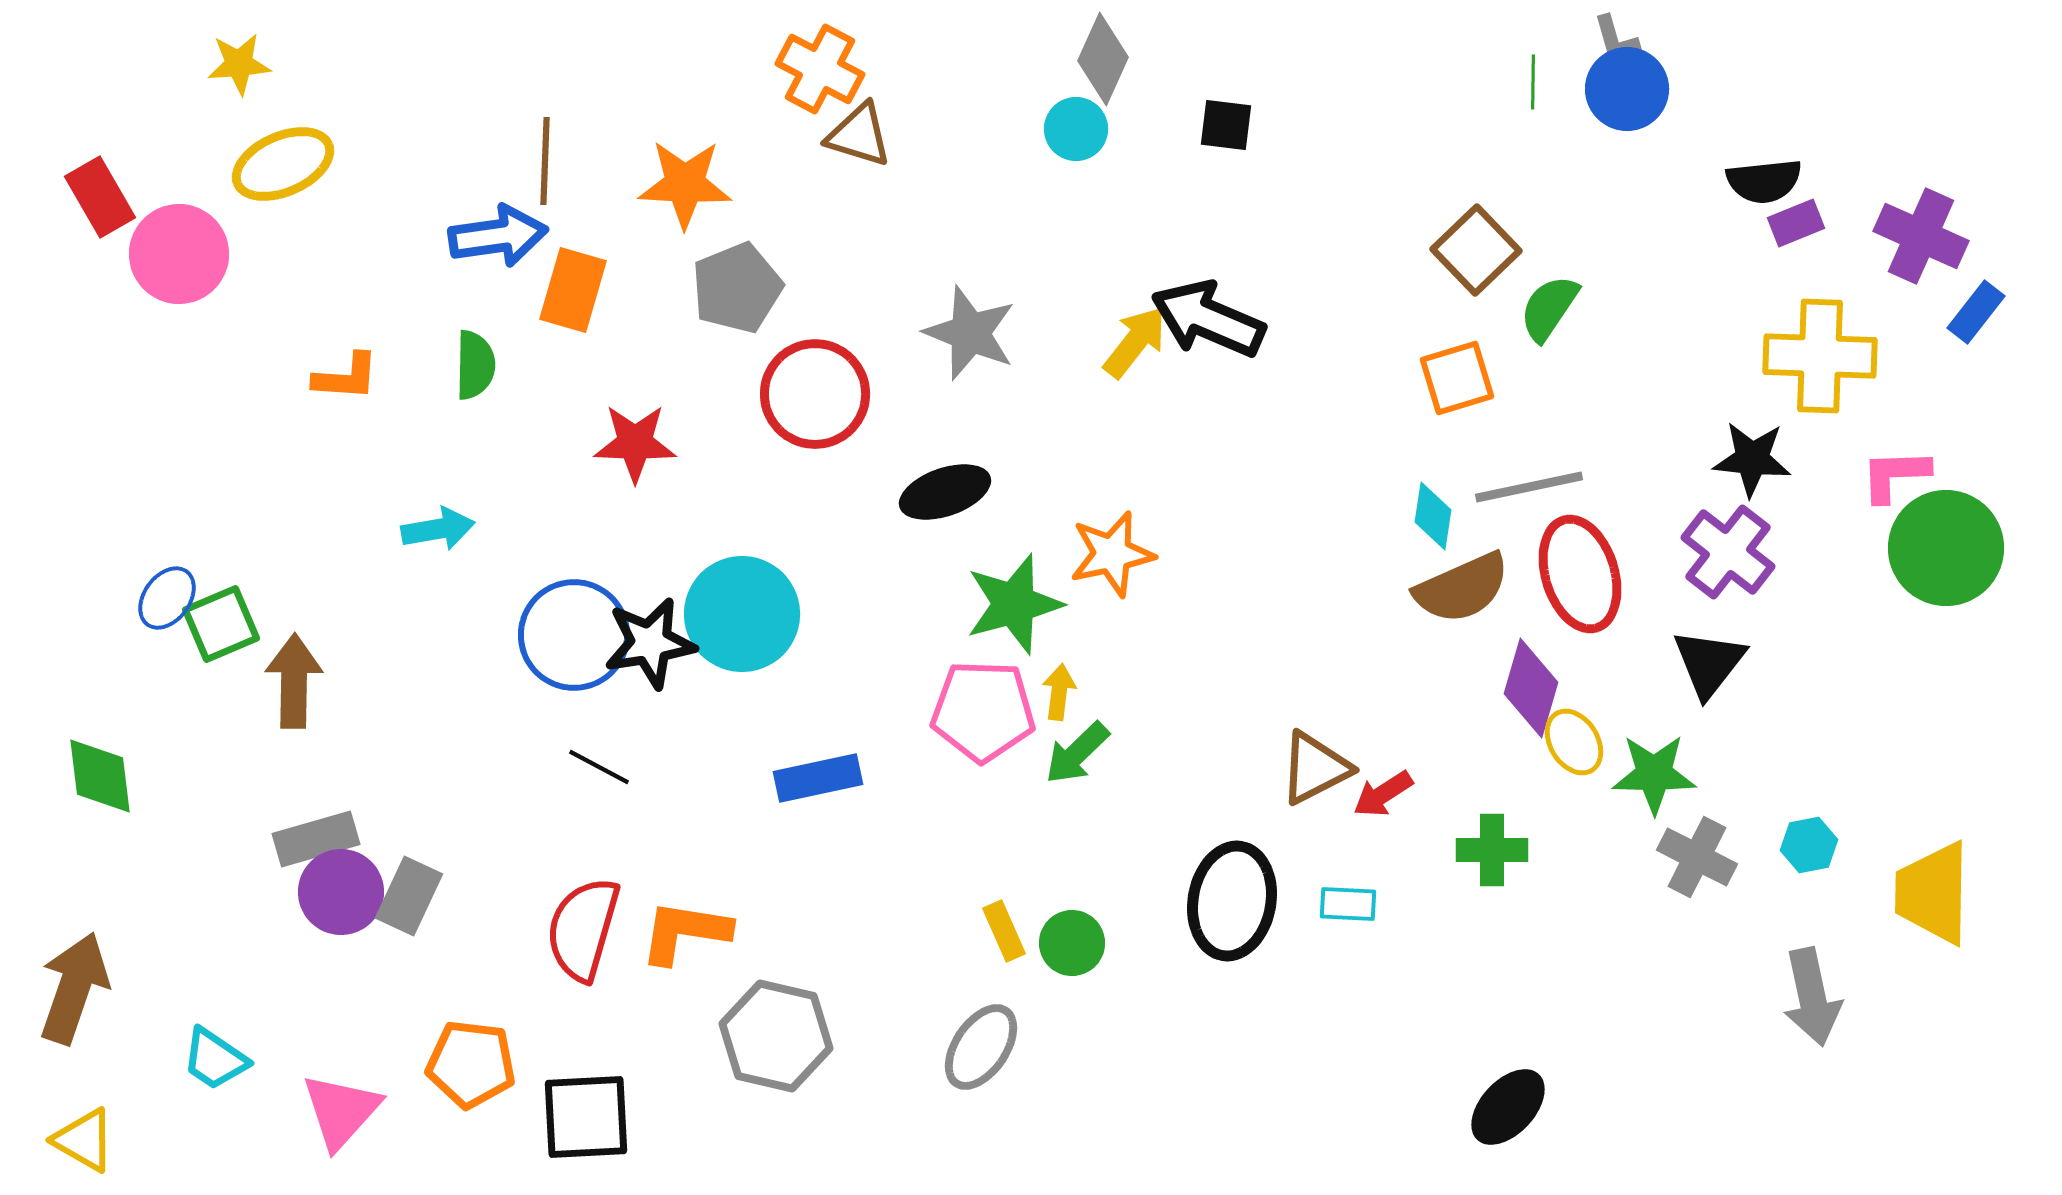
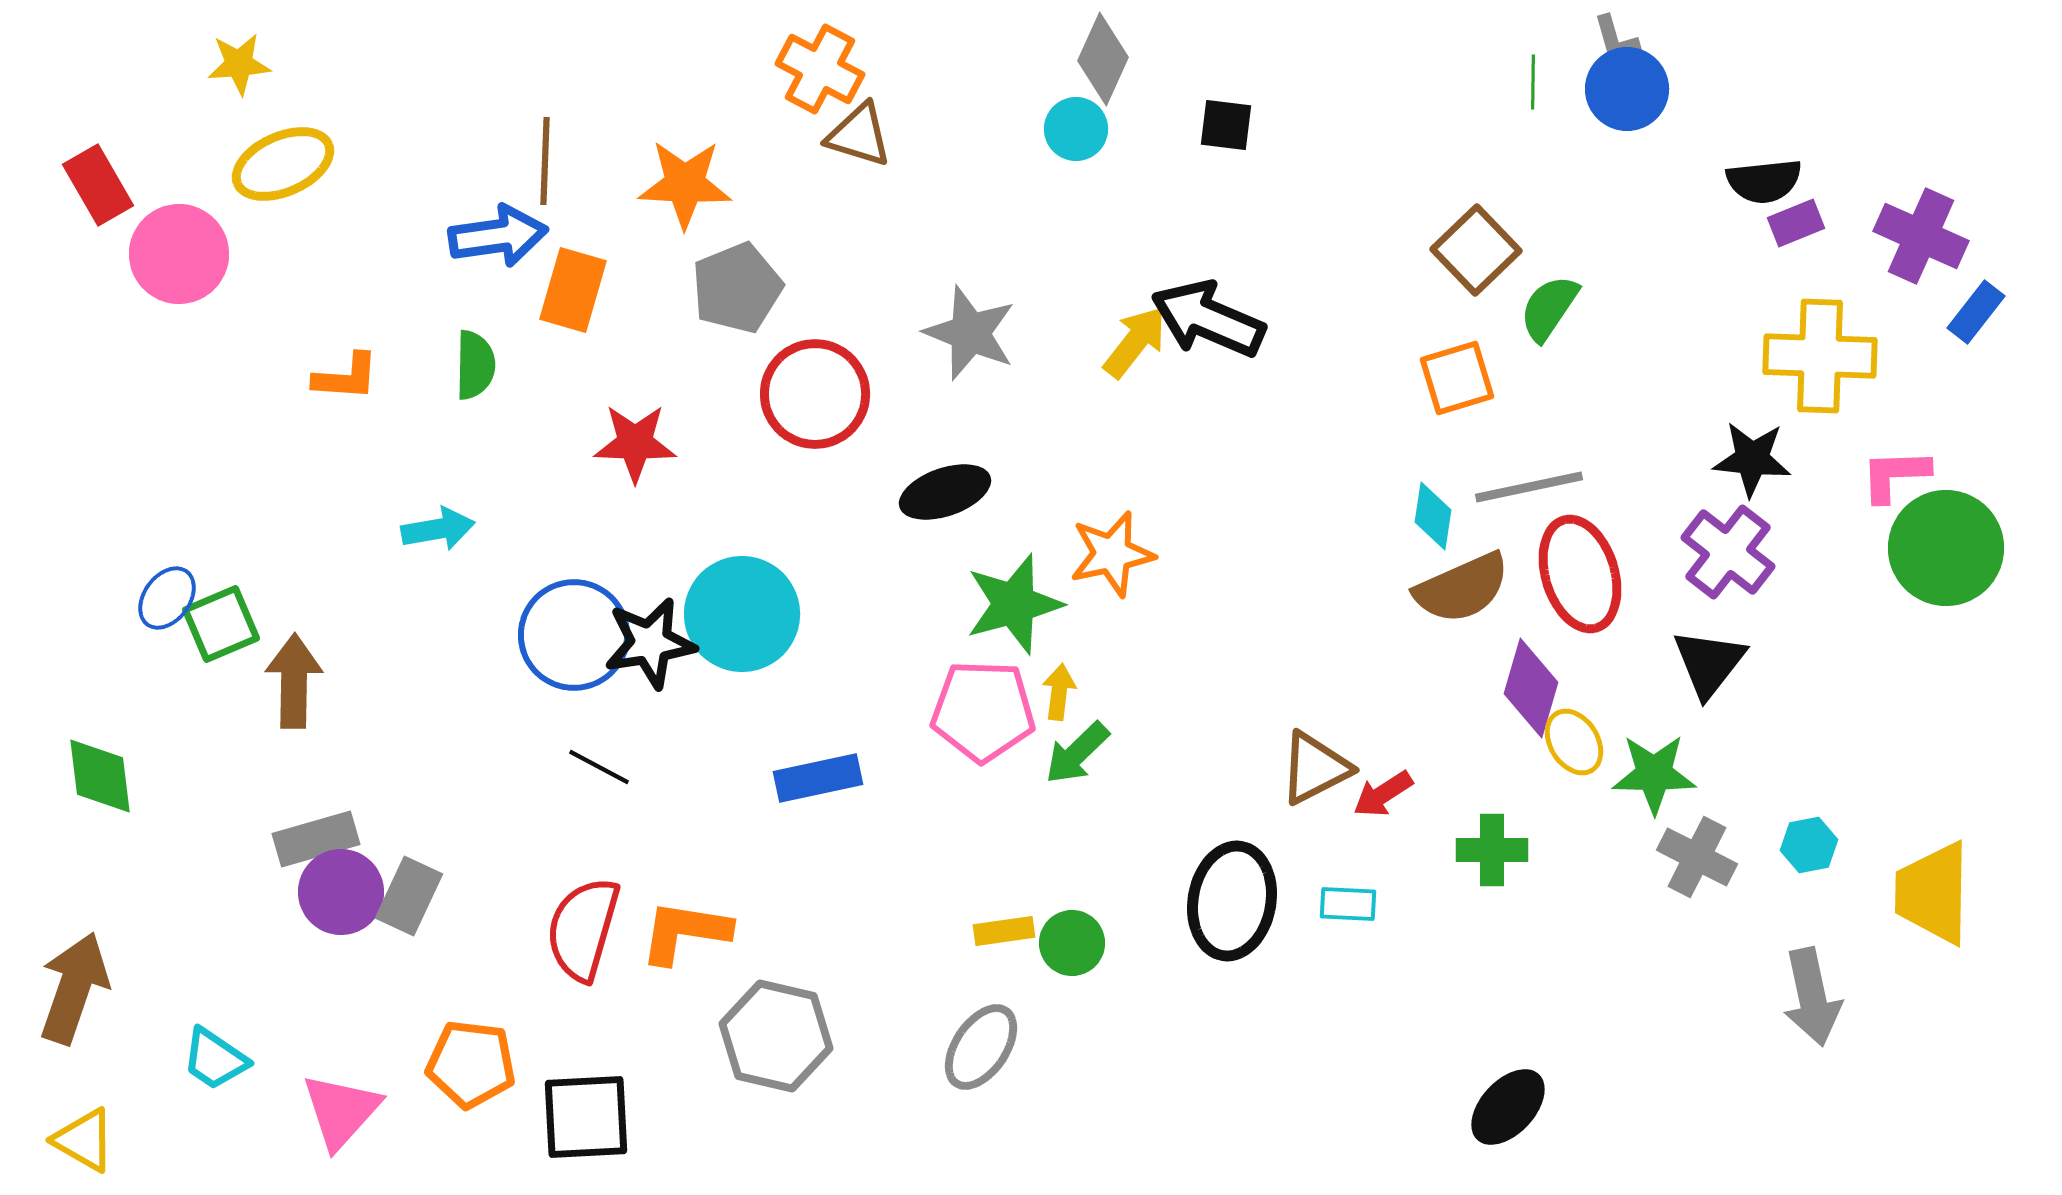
red rectangle at (100, 197): moved 2 px left, 12 px up
yellow rectangle at (1004, 931): rotated 74 degrees counterclockwise
